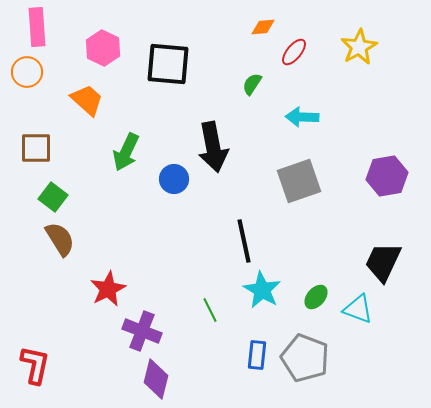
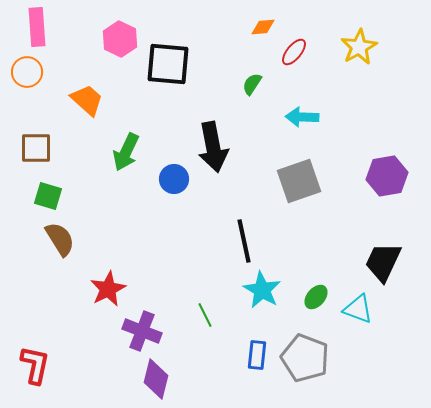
pink hexagon: moved 17 px right, 9 px up
green square: moved 5 px left, 1 px up; rotated 20 degrees counterclockwise
green line: moved 5 px left, 5 px down
